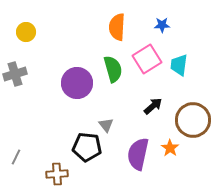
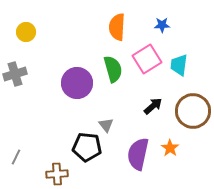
brown circle: moved 9 px up
